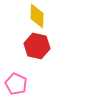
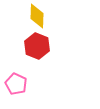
red hexagon: rotated 10 degrees clockwise
